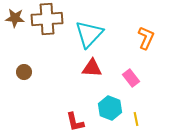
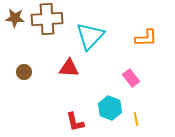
cyan triangle: moved 1 px right, 2 px down
orange L-shape: rotated 65 degrees clockwise
red triangle: moved 23 px left
